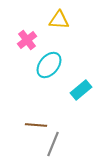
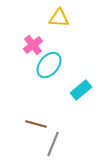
yellow triangle: moved 2 px up
pink cross: moved 6 px right, 5 px down
brown line: moved 1 px up; rotated 10 degrees clockwise
